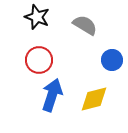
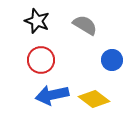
black star: moved 4 px down
red circle: moved 2 px right
blue arrow: rotated 120 degrees counterclockwise
yellow diamond: rotated 52 degrees clockwise
